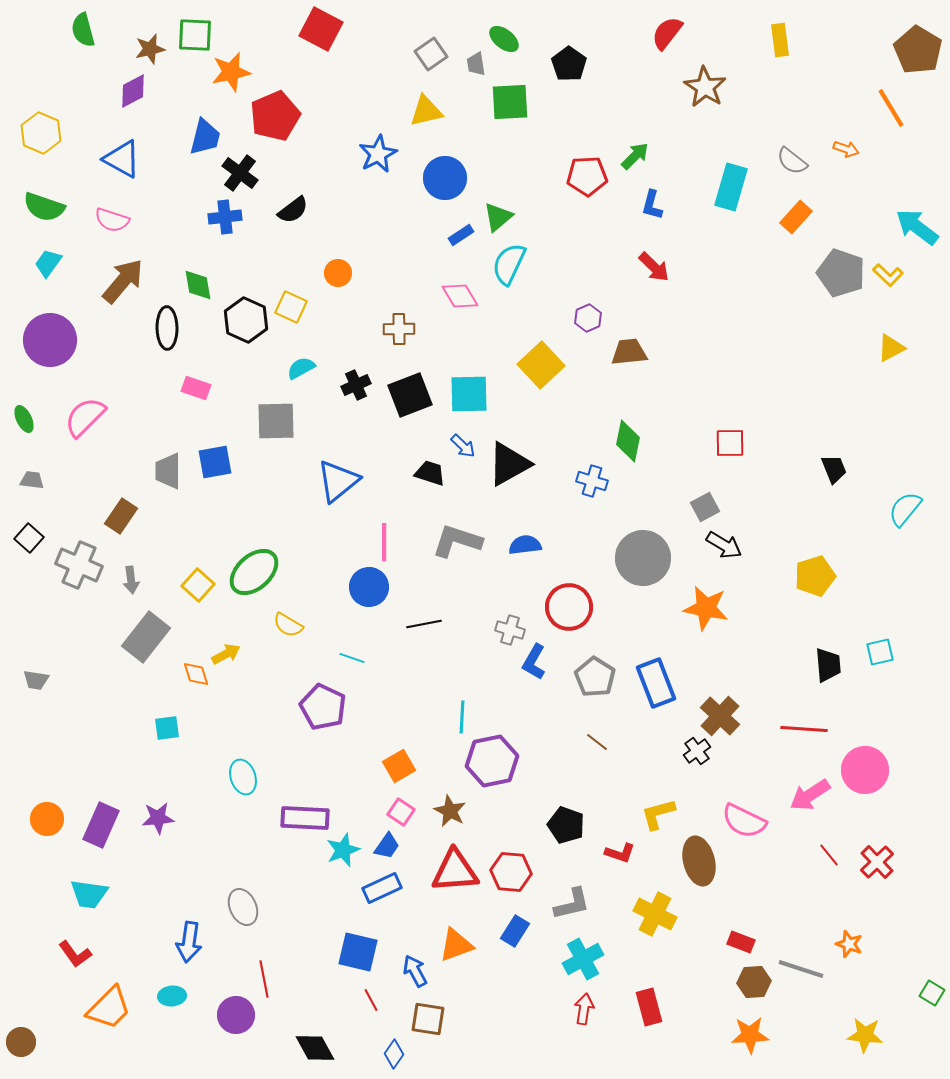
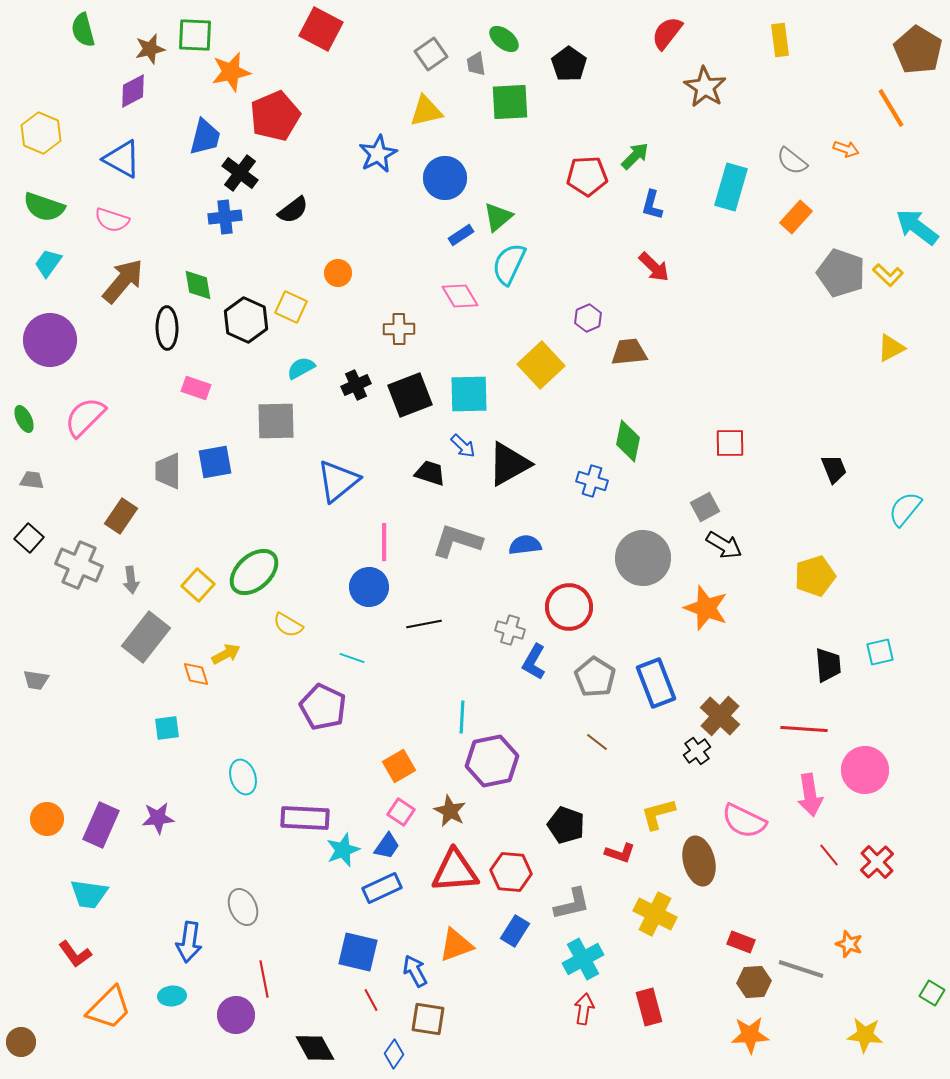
orange star at (706, 608): rotated 9 degrees clockwise
pink arrow at (810, 795): rotated 66 degrees counterclockwise
